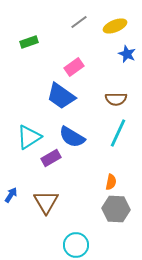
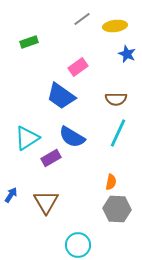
gray line: moved 3 px right, 3 px up
yellow ellipse: rotated 15 degrees clockwise
pink rectangle: moved 4 px right
cyan triangle: moved 2 px left, 1 px down
gray hexagon: moved 1 px right
cyan circle: moved 2 px right
